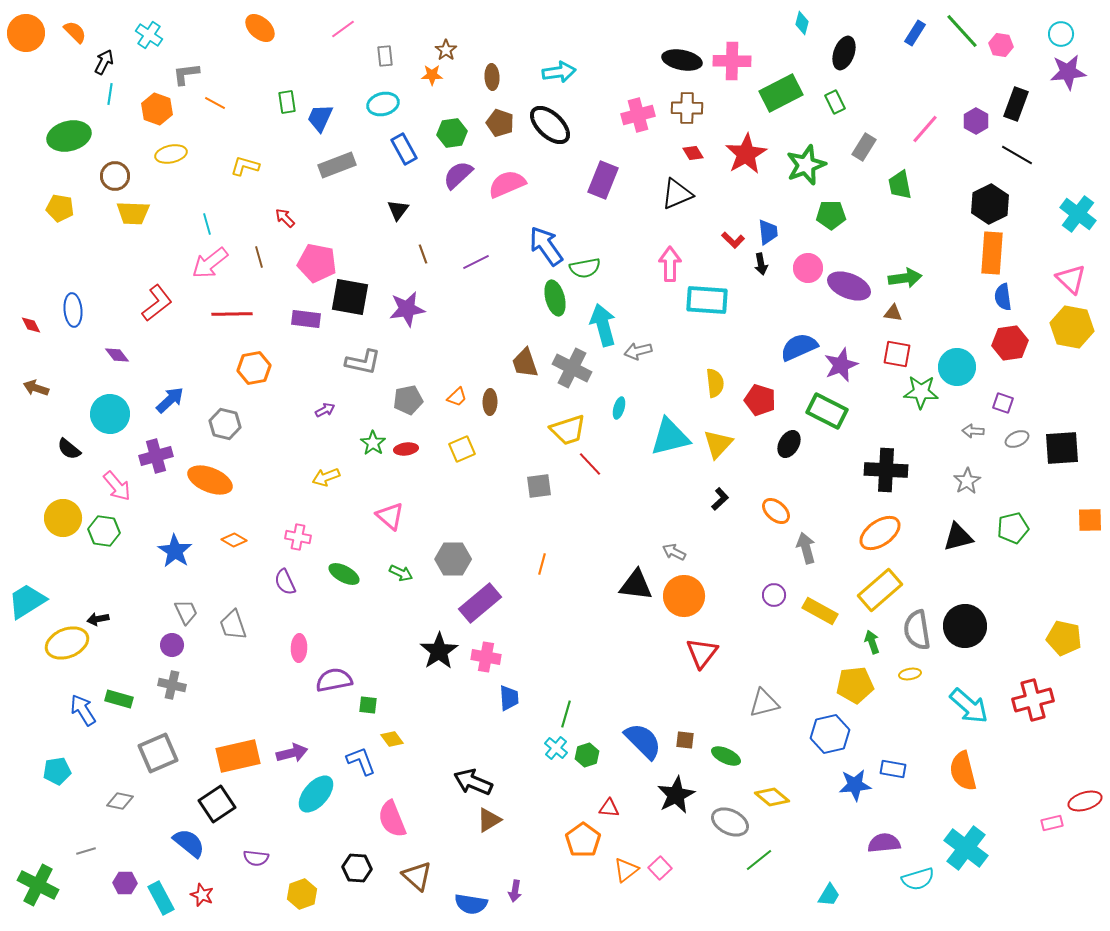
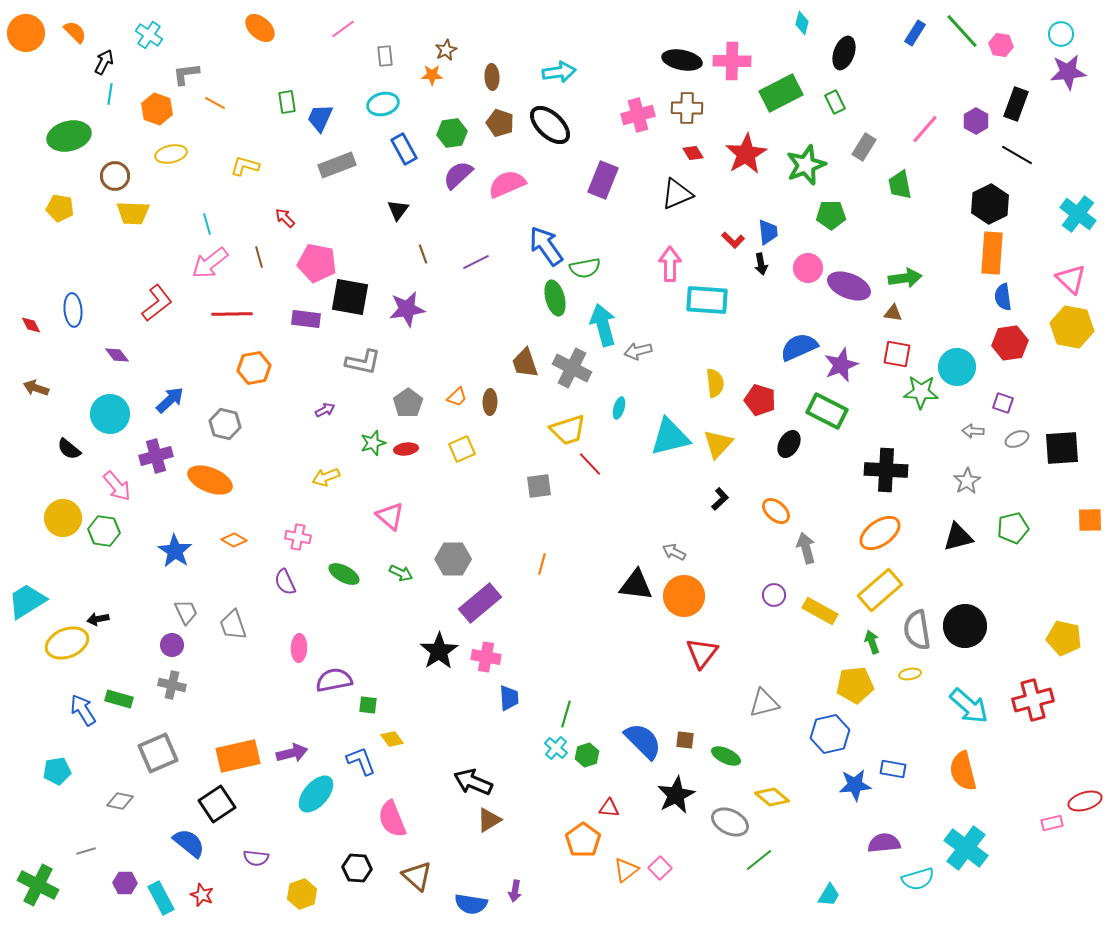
brown star at (446, 50): rotated 10 degrees clockwise
gray pentagon at (408, 400): moved 3 px down; rotated 24 degrees counterclockwise
green star at (373, 443): rotated 20 degrees clockwise
